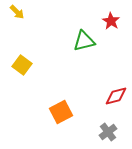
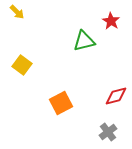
orange square: moved 9 px up
